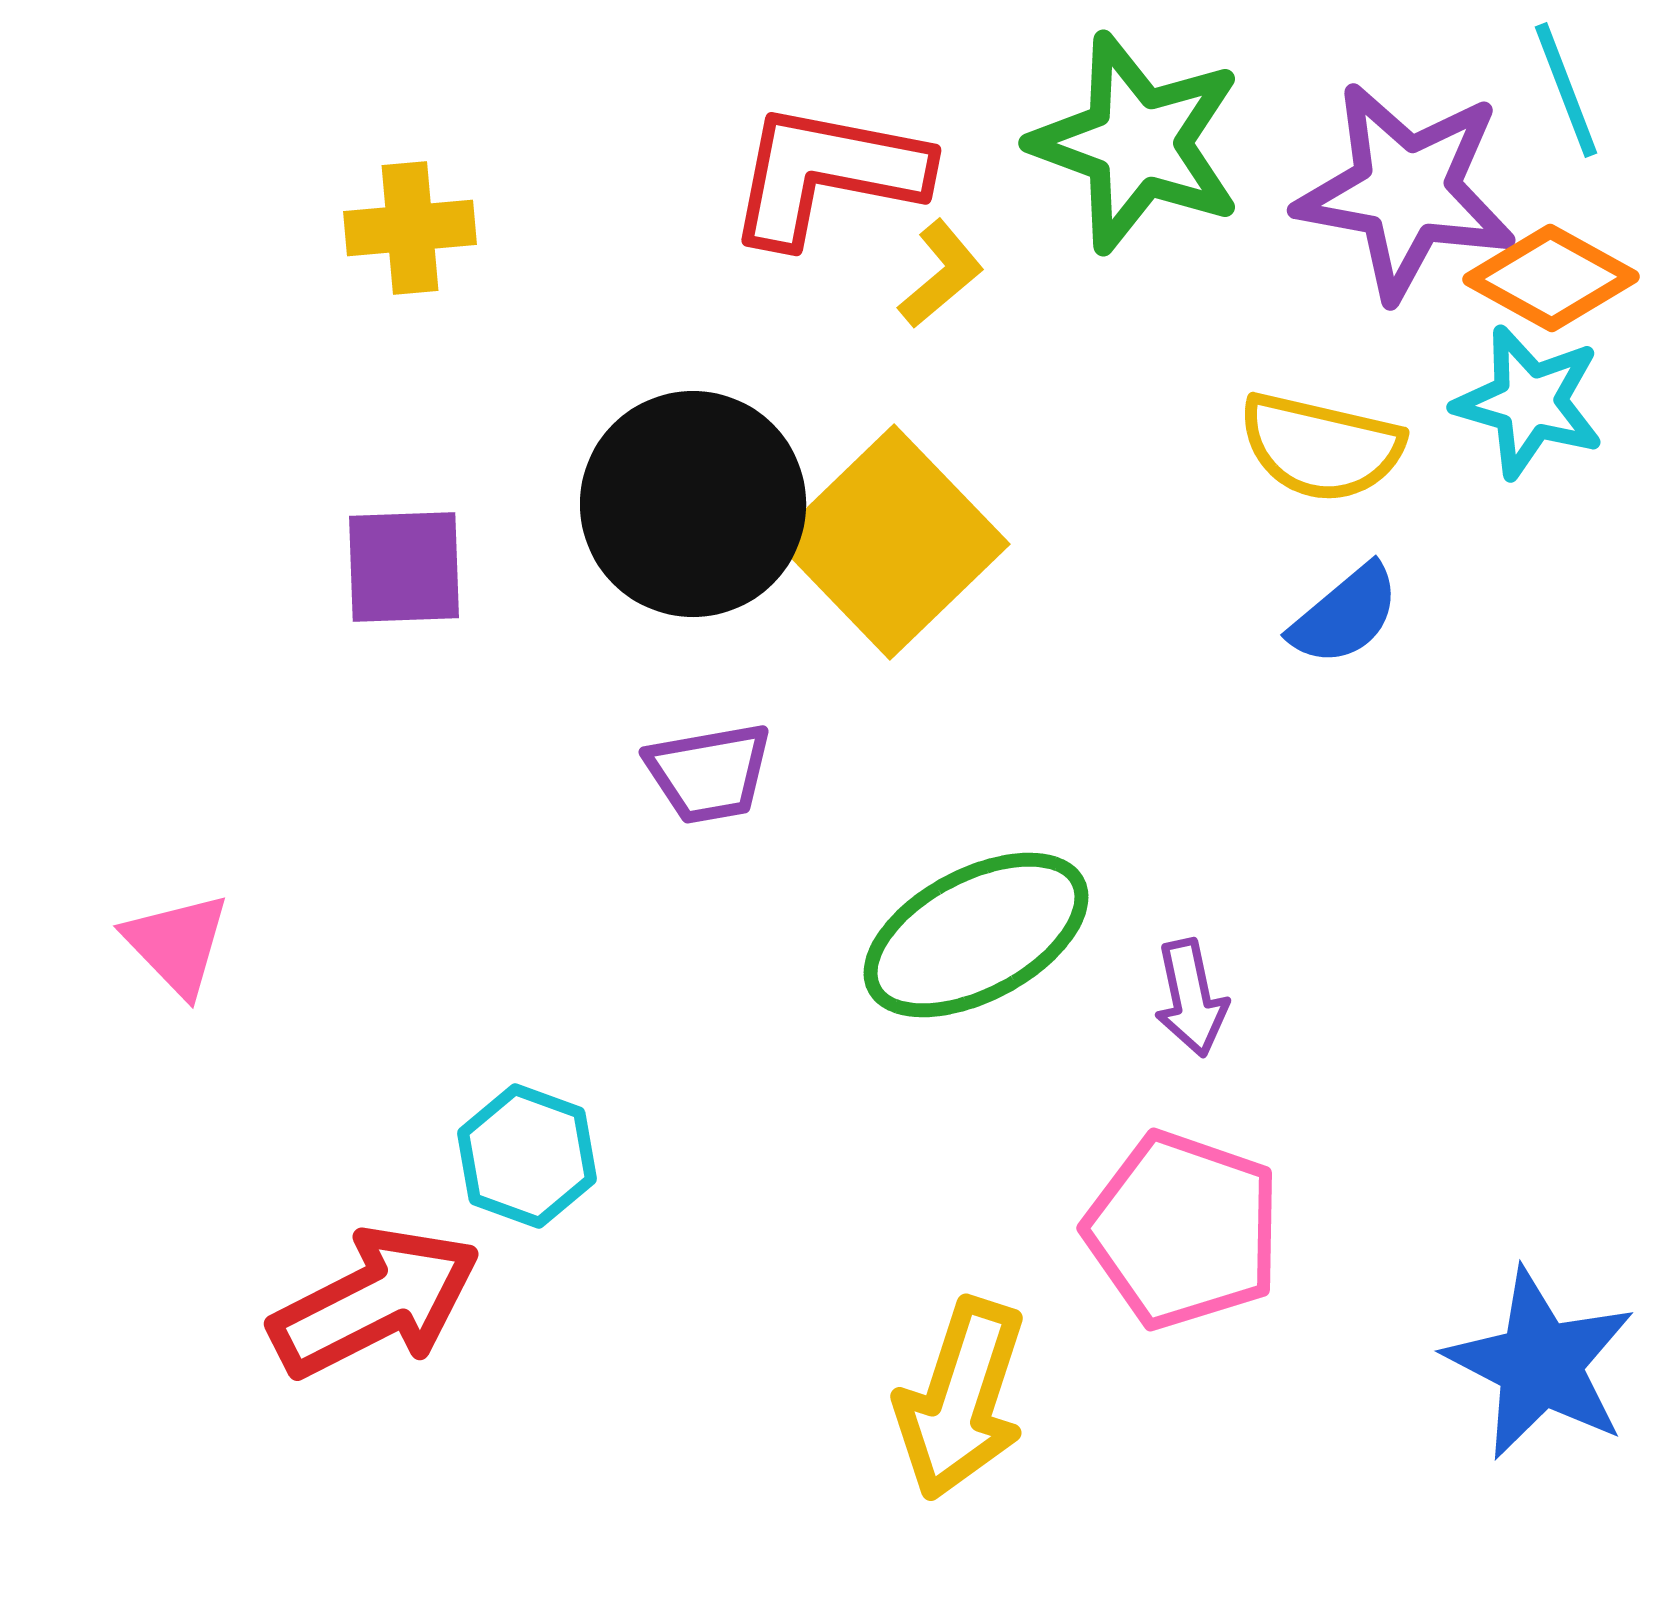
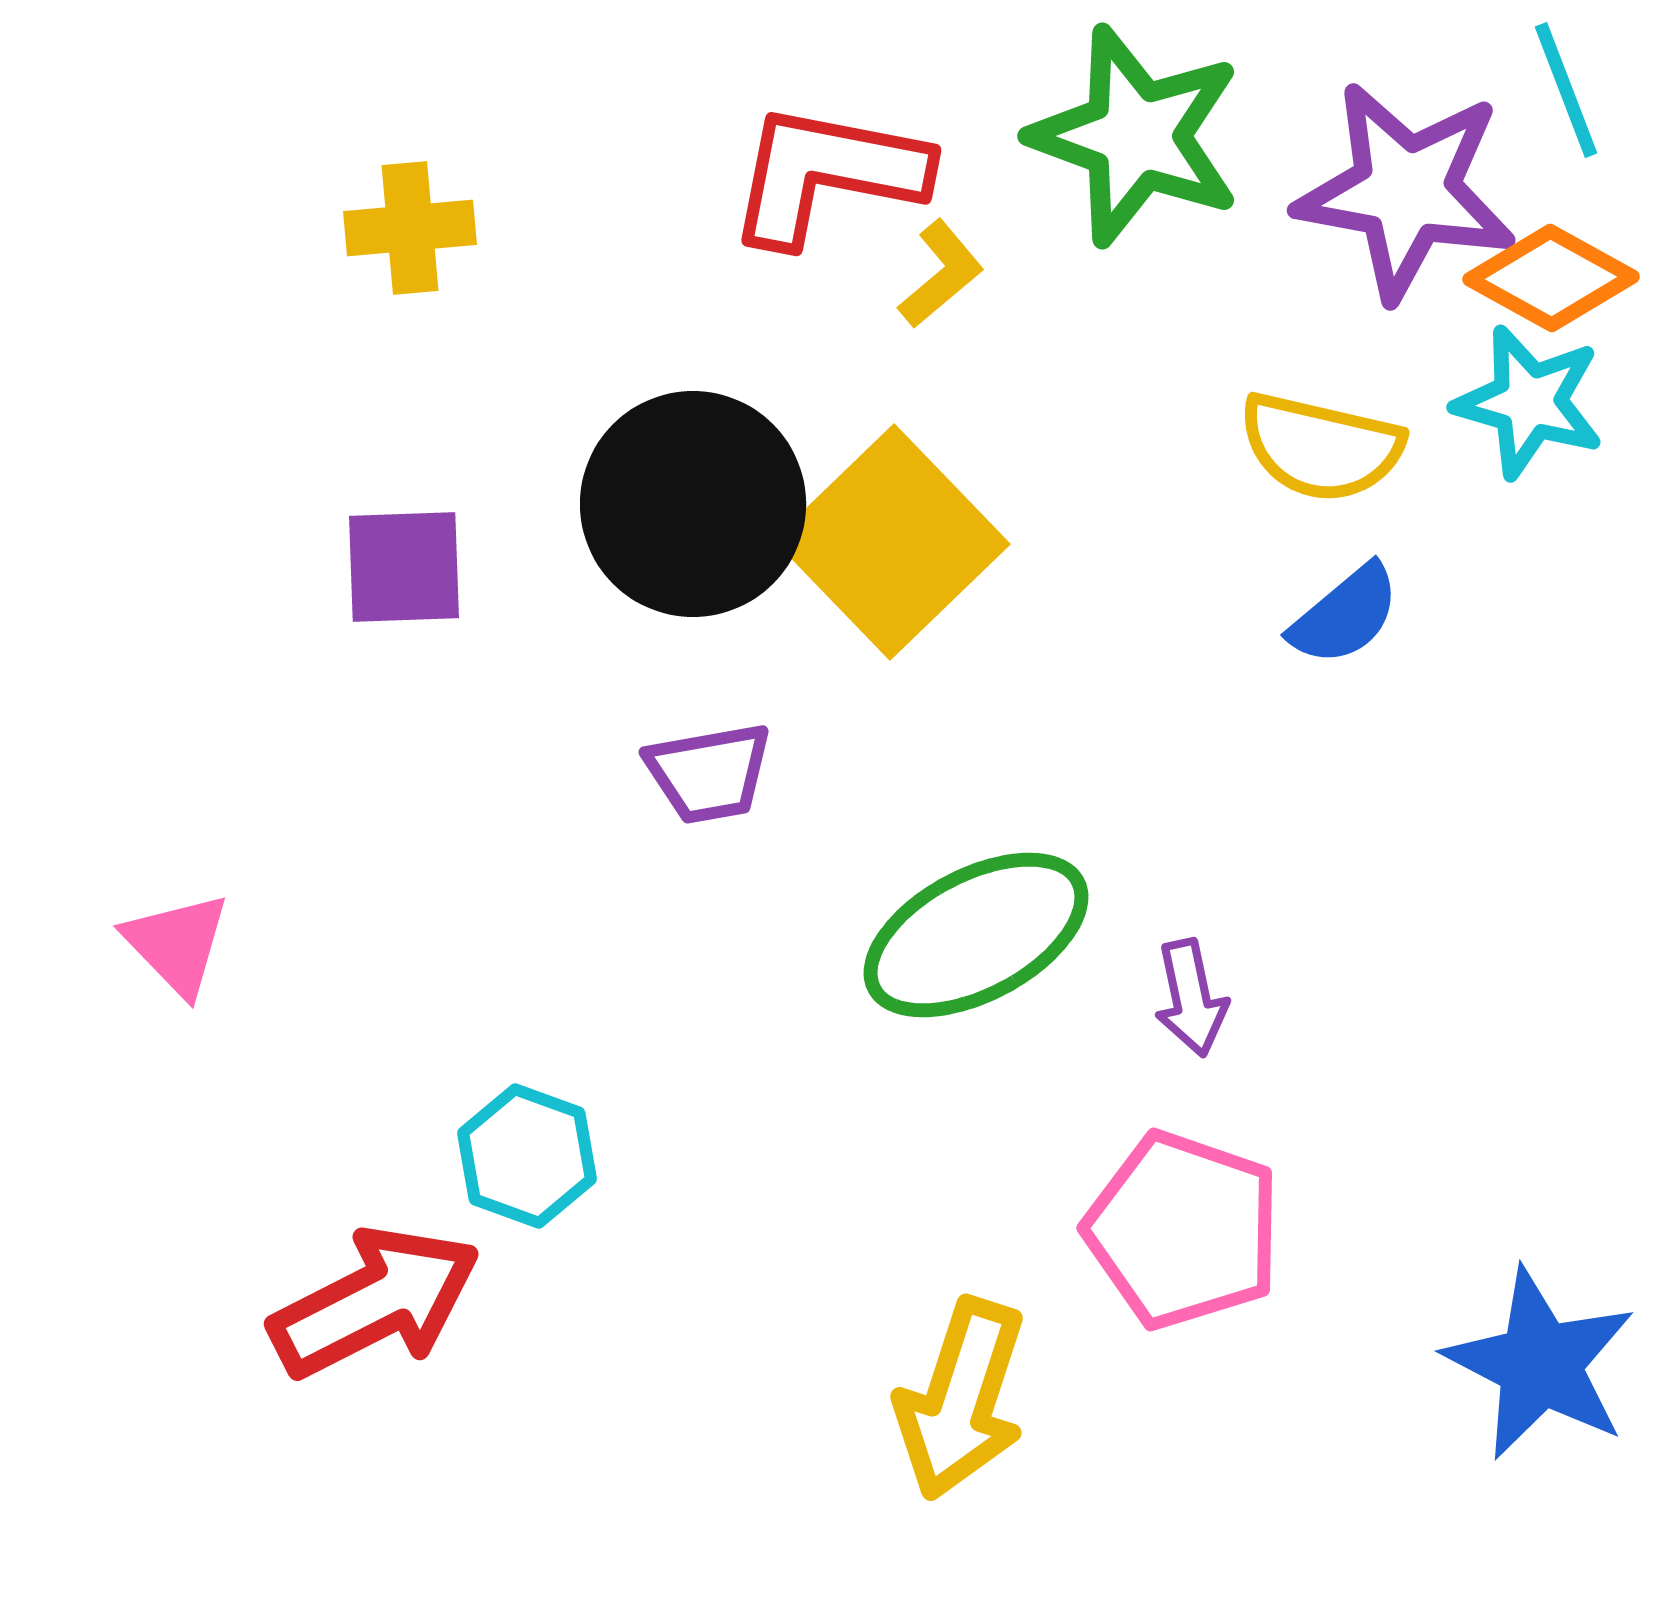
green star: moved 1 px left, 7 px up
